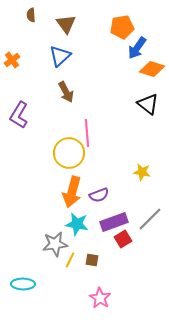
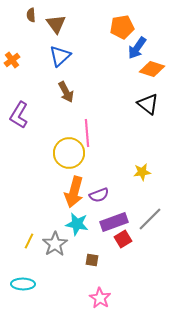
brown triangle: moved 10 px left
yellow star: rotated 18 degrees counterclockwise
orange arrow: moved 2 px right
gray star: rotated 25 degrees counterclockwise
yellow line: moved 41 px left, 19 px up
